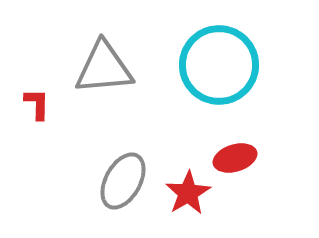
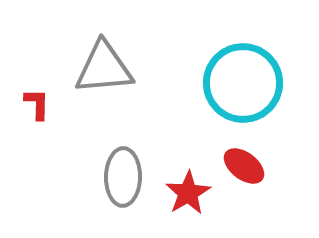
cyan circle: moved 24 px right, 18 px down
red ellipse: moved 9 px right, 8 px down; rotated 54 degrees clockwise
gray ellipse: moved 4 px up; rotated 28 degrees counterclockwise
